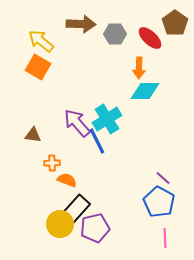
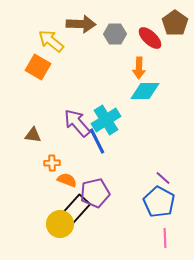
yellow arrow: moved 10 px right
cyan cross: moved 1 px left, 1 px down
purple pentagon: moved 35 px up
